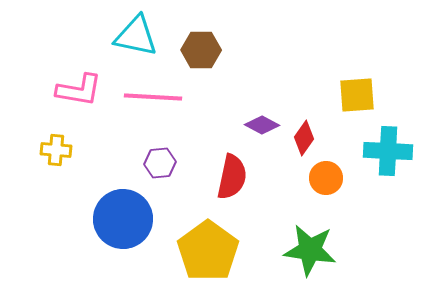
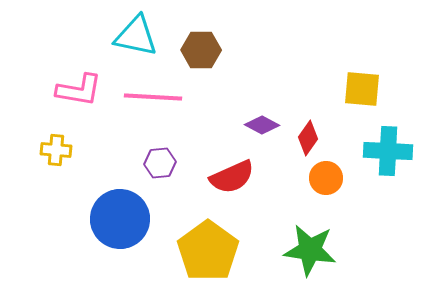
yellow square: moved 5 px right, 6 px up; rotated 9 degrees clockwise
red diamond: moved 4 px right
red semicircle: rotated 54 degrees clockwise
blue circle: moved 3 px left
